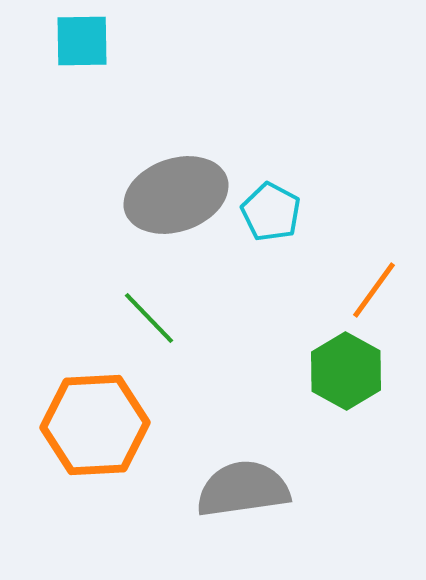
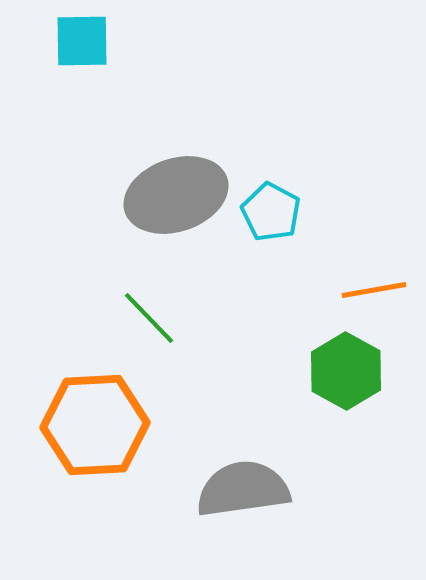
orange line: rotated 44 degrees clockwise
